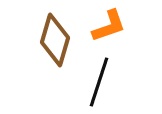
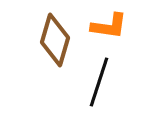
orange L-shape: rotated 27 degrees clockwise
